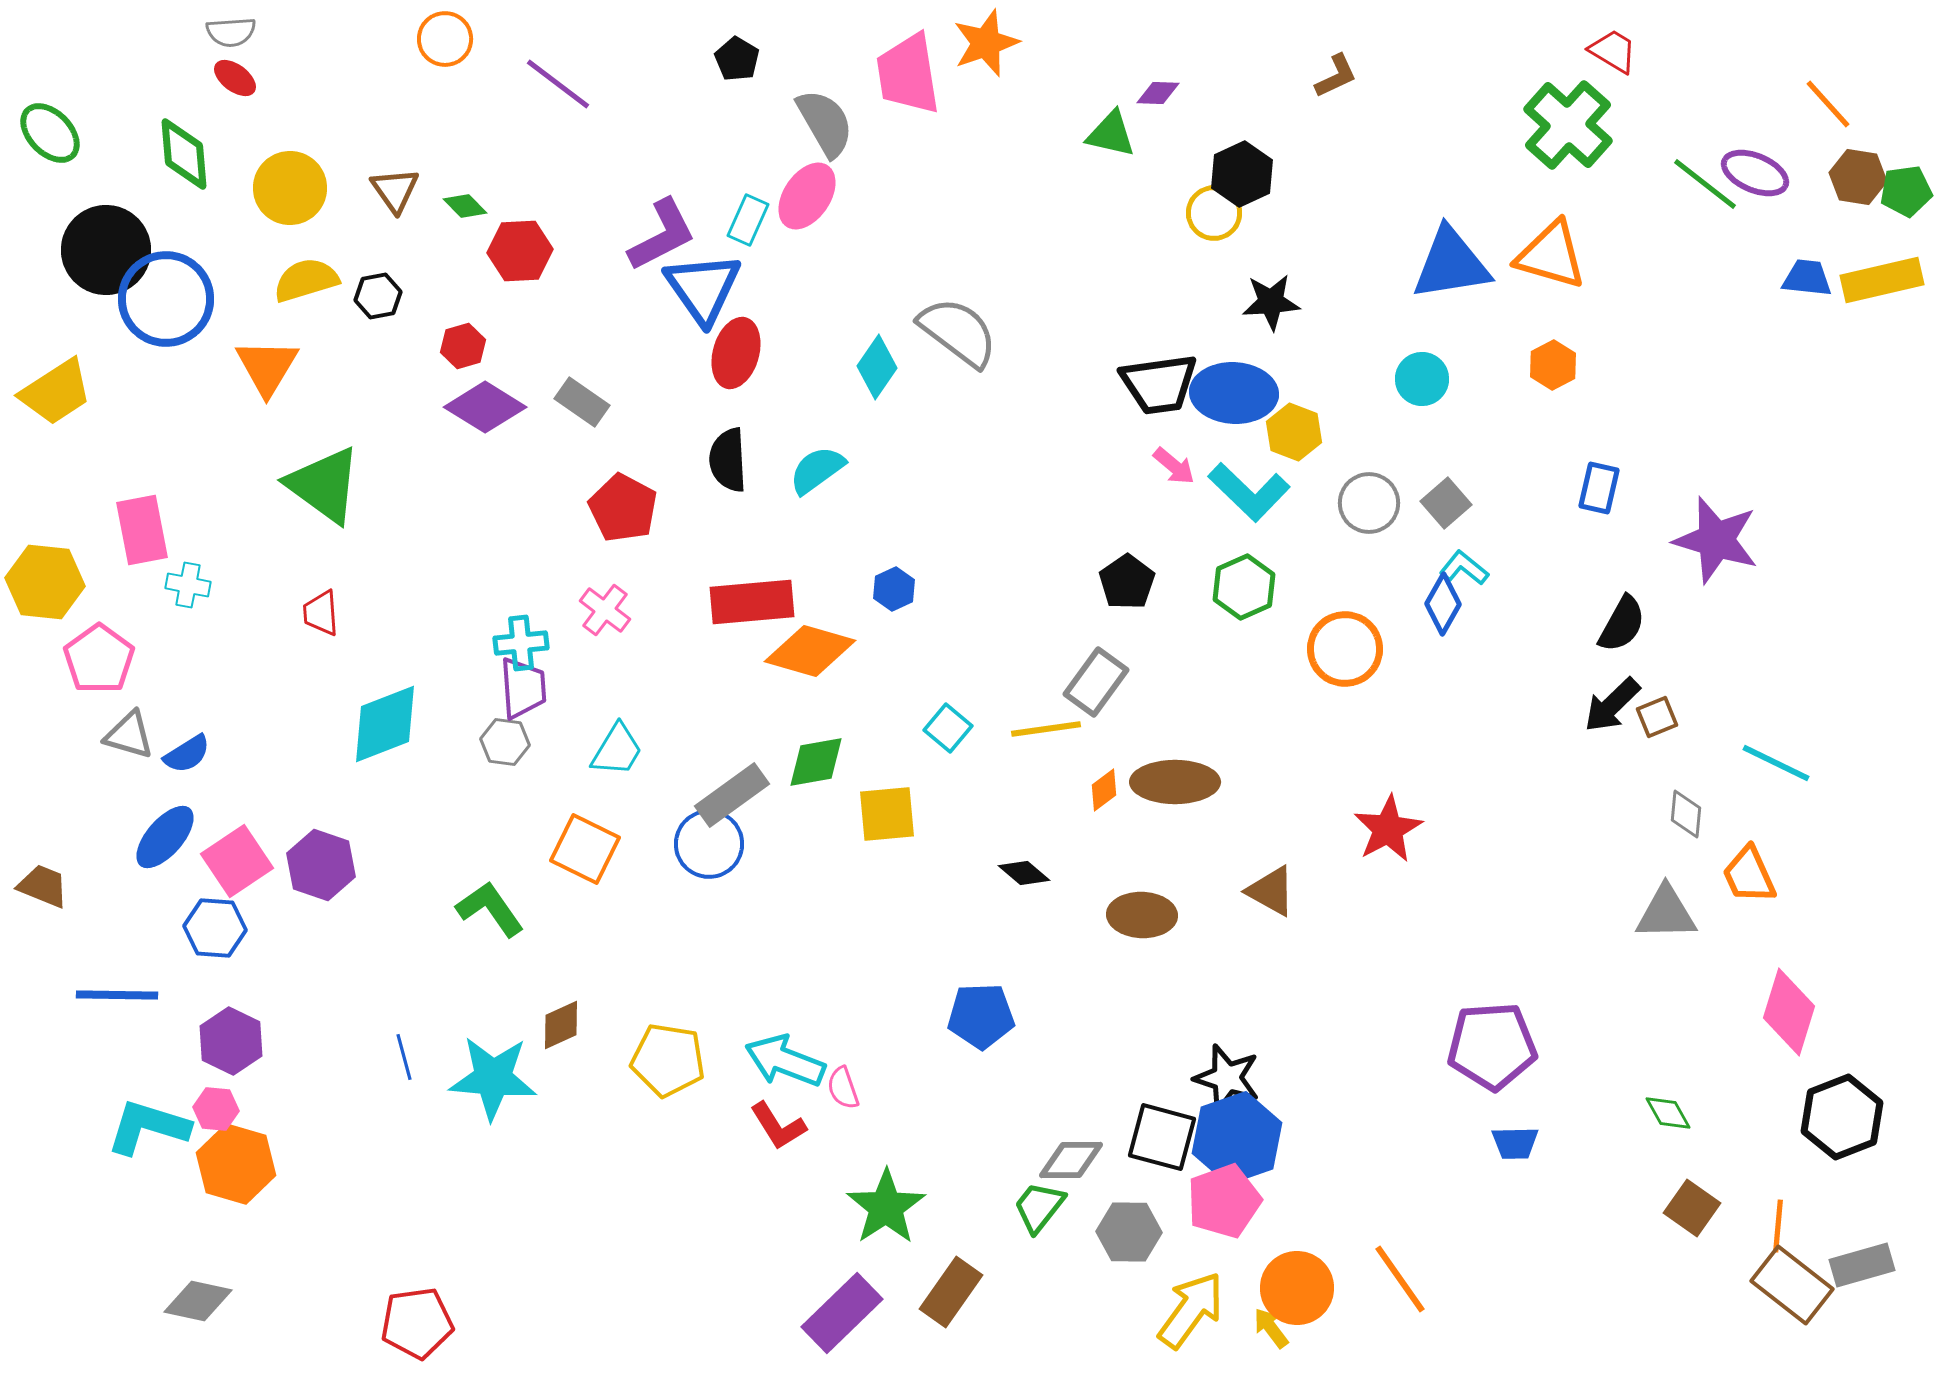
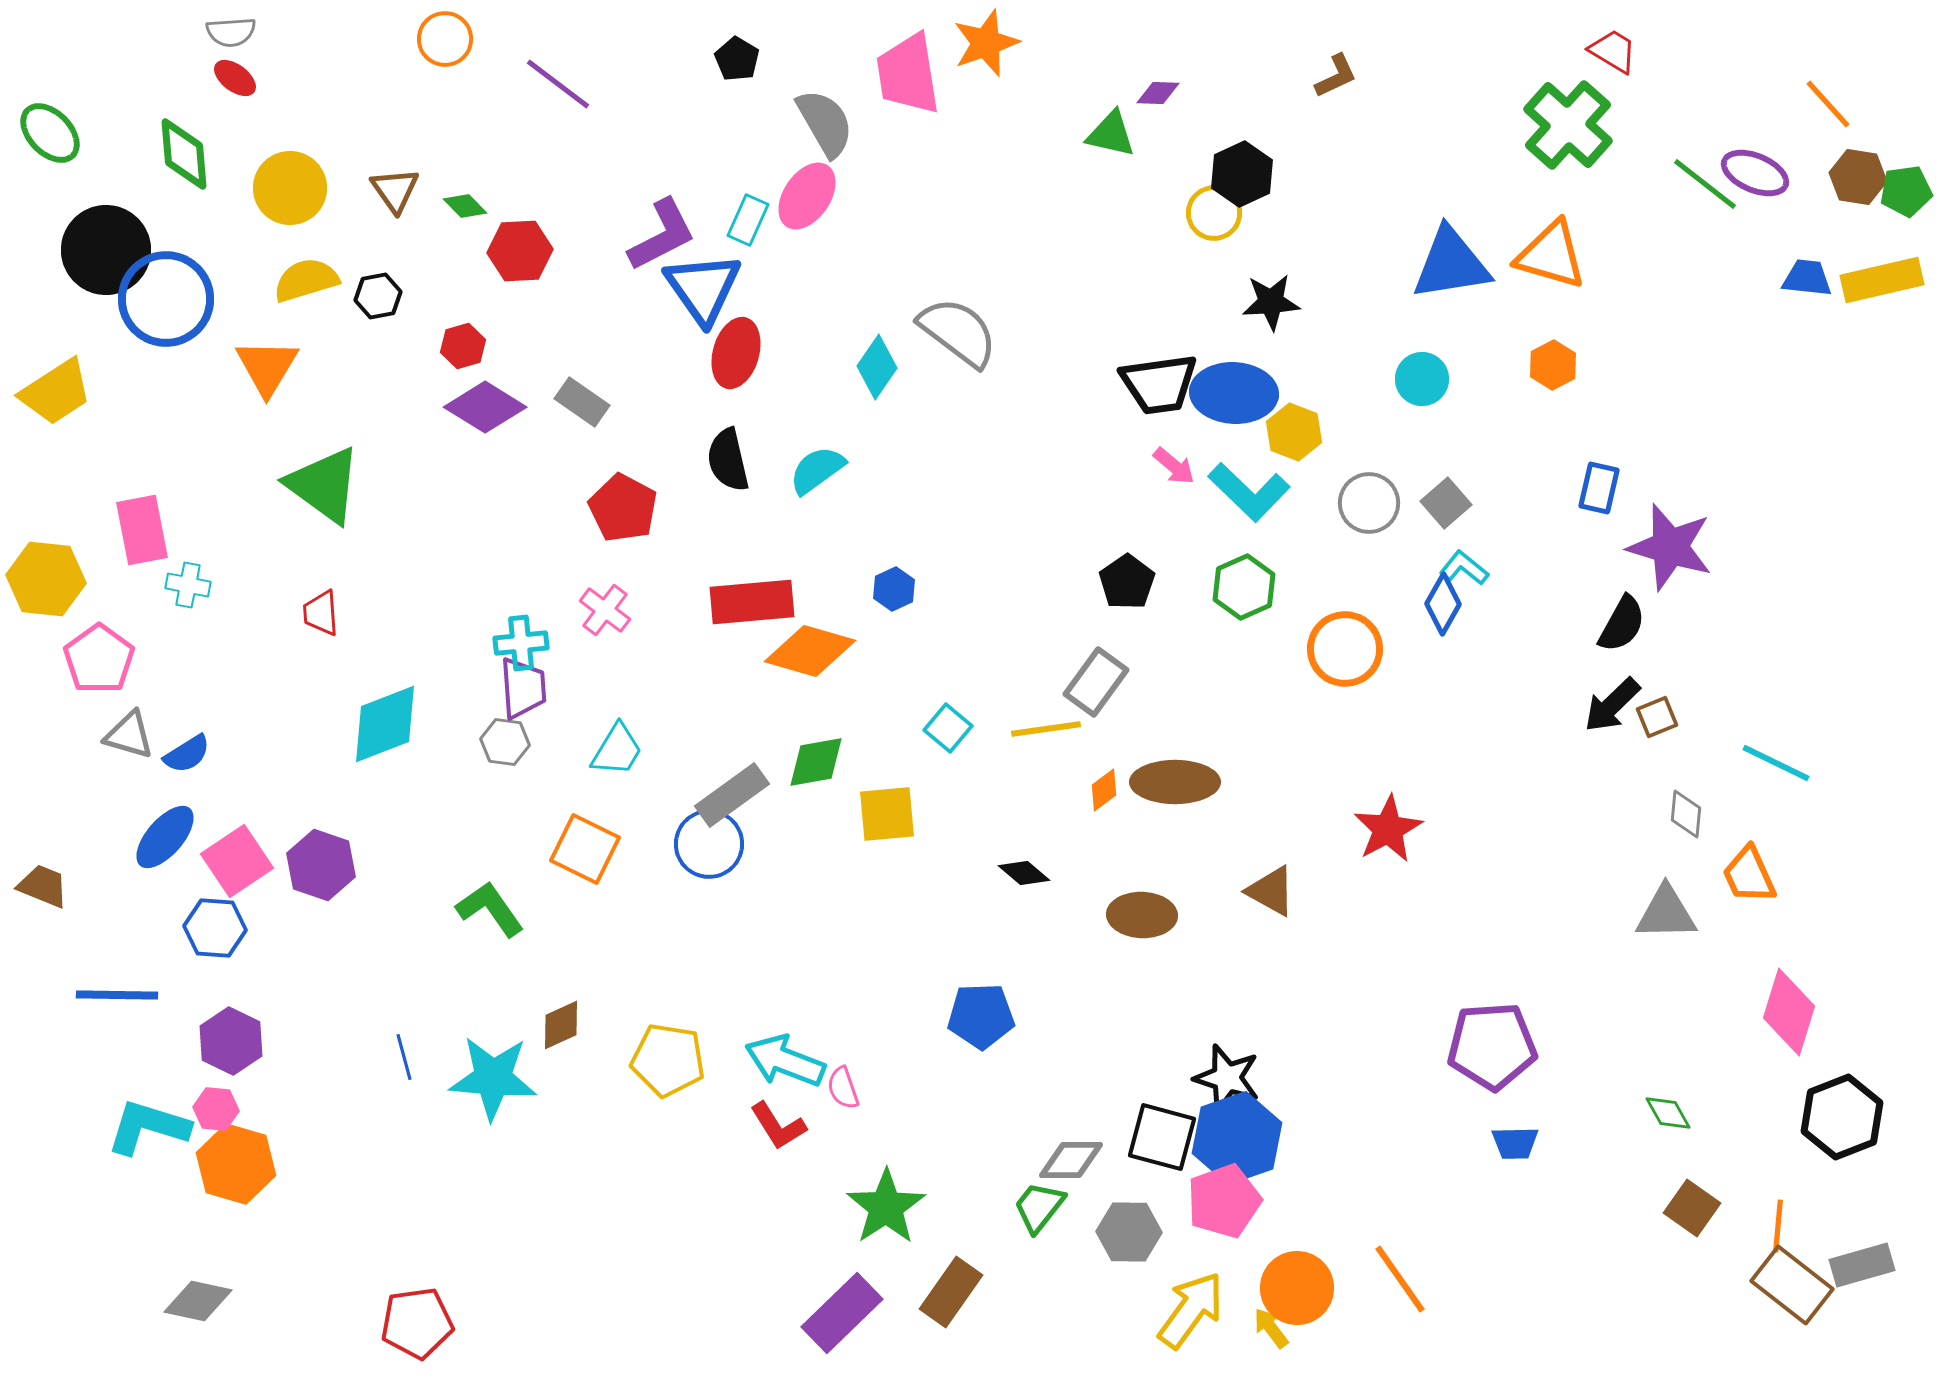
black semicircle at (728, 460): rotated 10 degrees counterclockwise
purple star at (1716, 540): moved 46 px left, 7 px down
yellow hexagon at (45, 582): moved 1 px right, 3 px up
